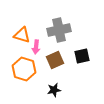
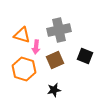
black square: moved 3 px right; rotated 35 degrees clockwise
